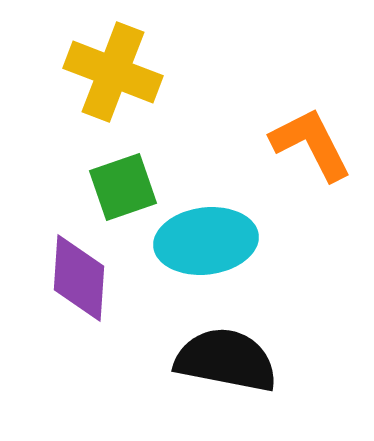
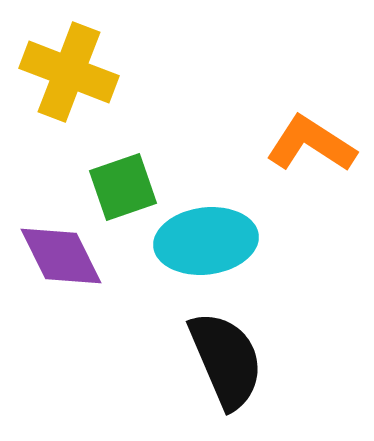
yellow cross: moved 44 px left
orange L-shape: rotated 30 degrees counterclockwise
purple diamond: moved 18 px left, 22 px up; rotated 30 degrees counterclockwise
black semicircle: rotated 56 degrees clockwise
